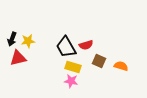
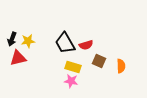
black trapezoid: moved 1 px left, 4 px up
orange semicircle: rotated 72 degrees clockwise
